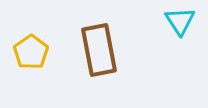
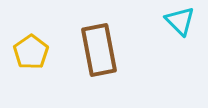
cyan triangle: rotated 12 degrees counterclockwise
